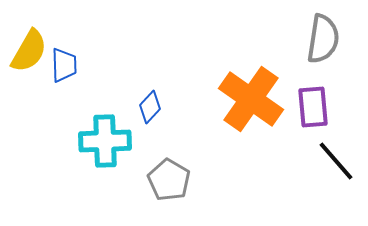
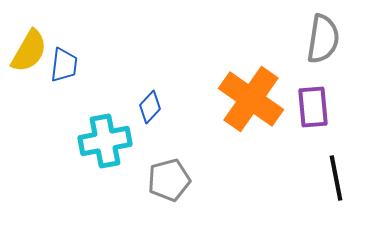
blue trapezoid: rotated 9 degrees clockwise
cyan cross: rotated 9 degrees counterclockwise
black line: moved 17 px down; rotated 30 degrees clockwise
gray pentagon: rotated 27 degrees clockwise
